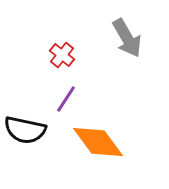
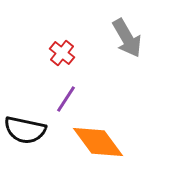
red cross: moved 2 px up
